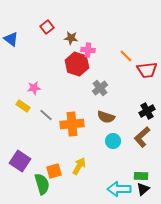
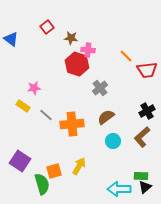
brown semicircle: rotated 126 degrees clockwise
black triangle: moved 2 px right, 2 px up
